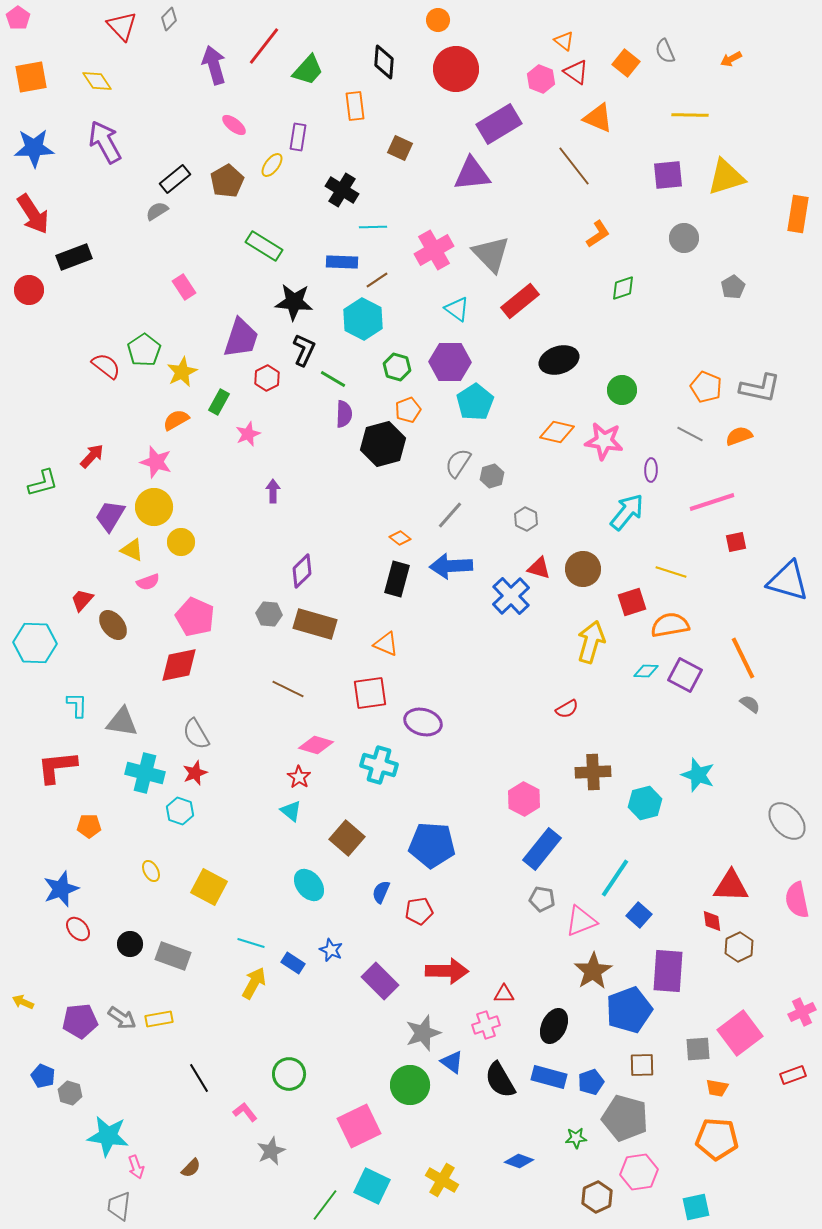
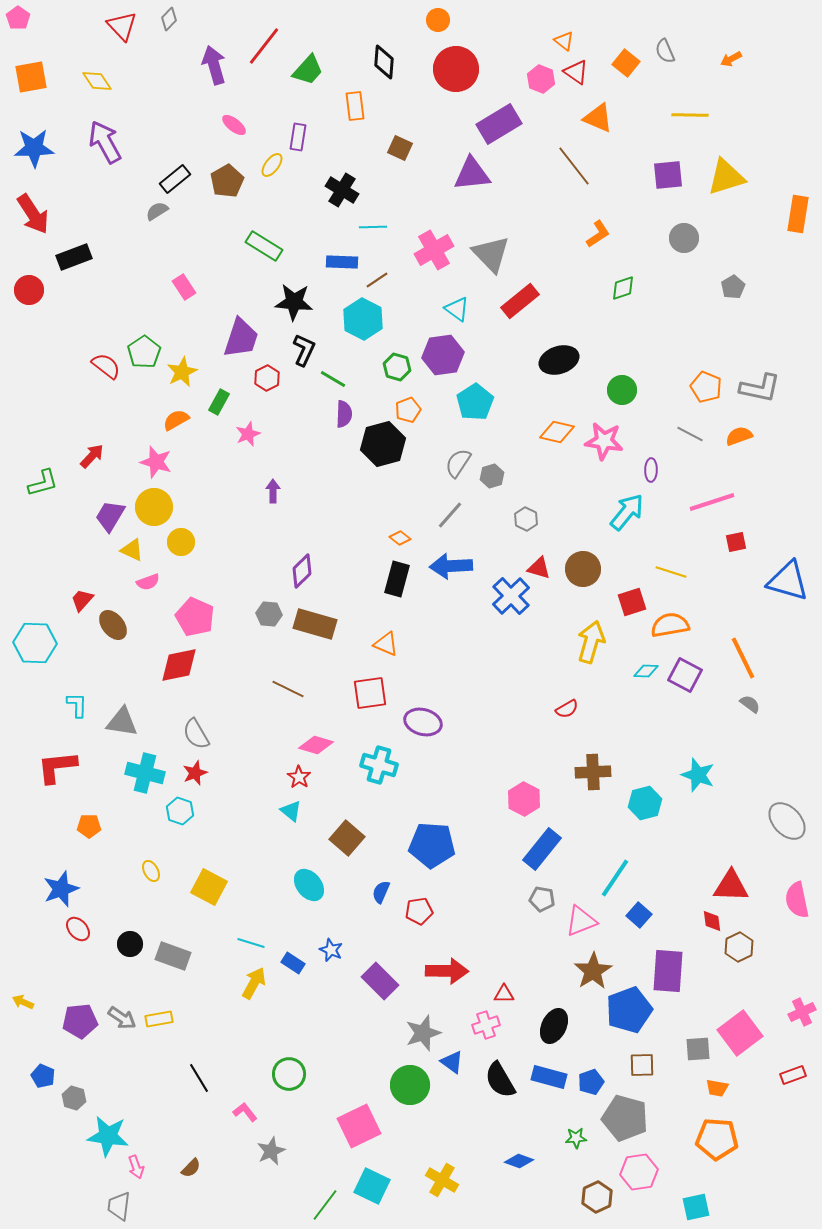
green pentagon at (144, 350): moved 2 px down
purple hexagon at (450, 362): moved 7 px left, 7 px up; rotated 9 degrees counterclockwise
gray hexagon at (70, 1093): moved 4 px right, 5 px down
